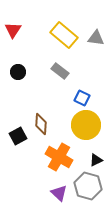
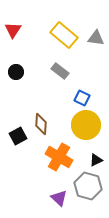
black circle: moved 2 px left
purple triangle: moved 5 px down
